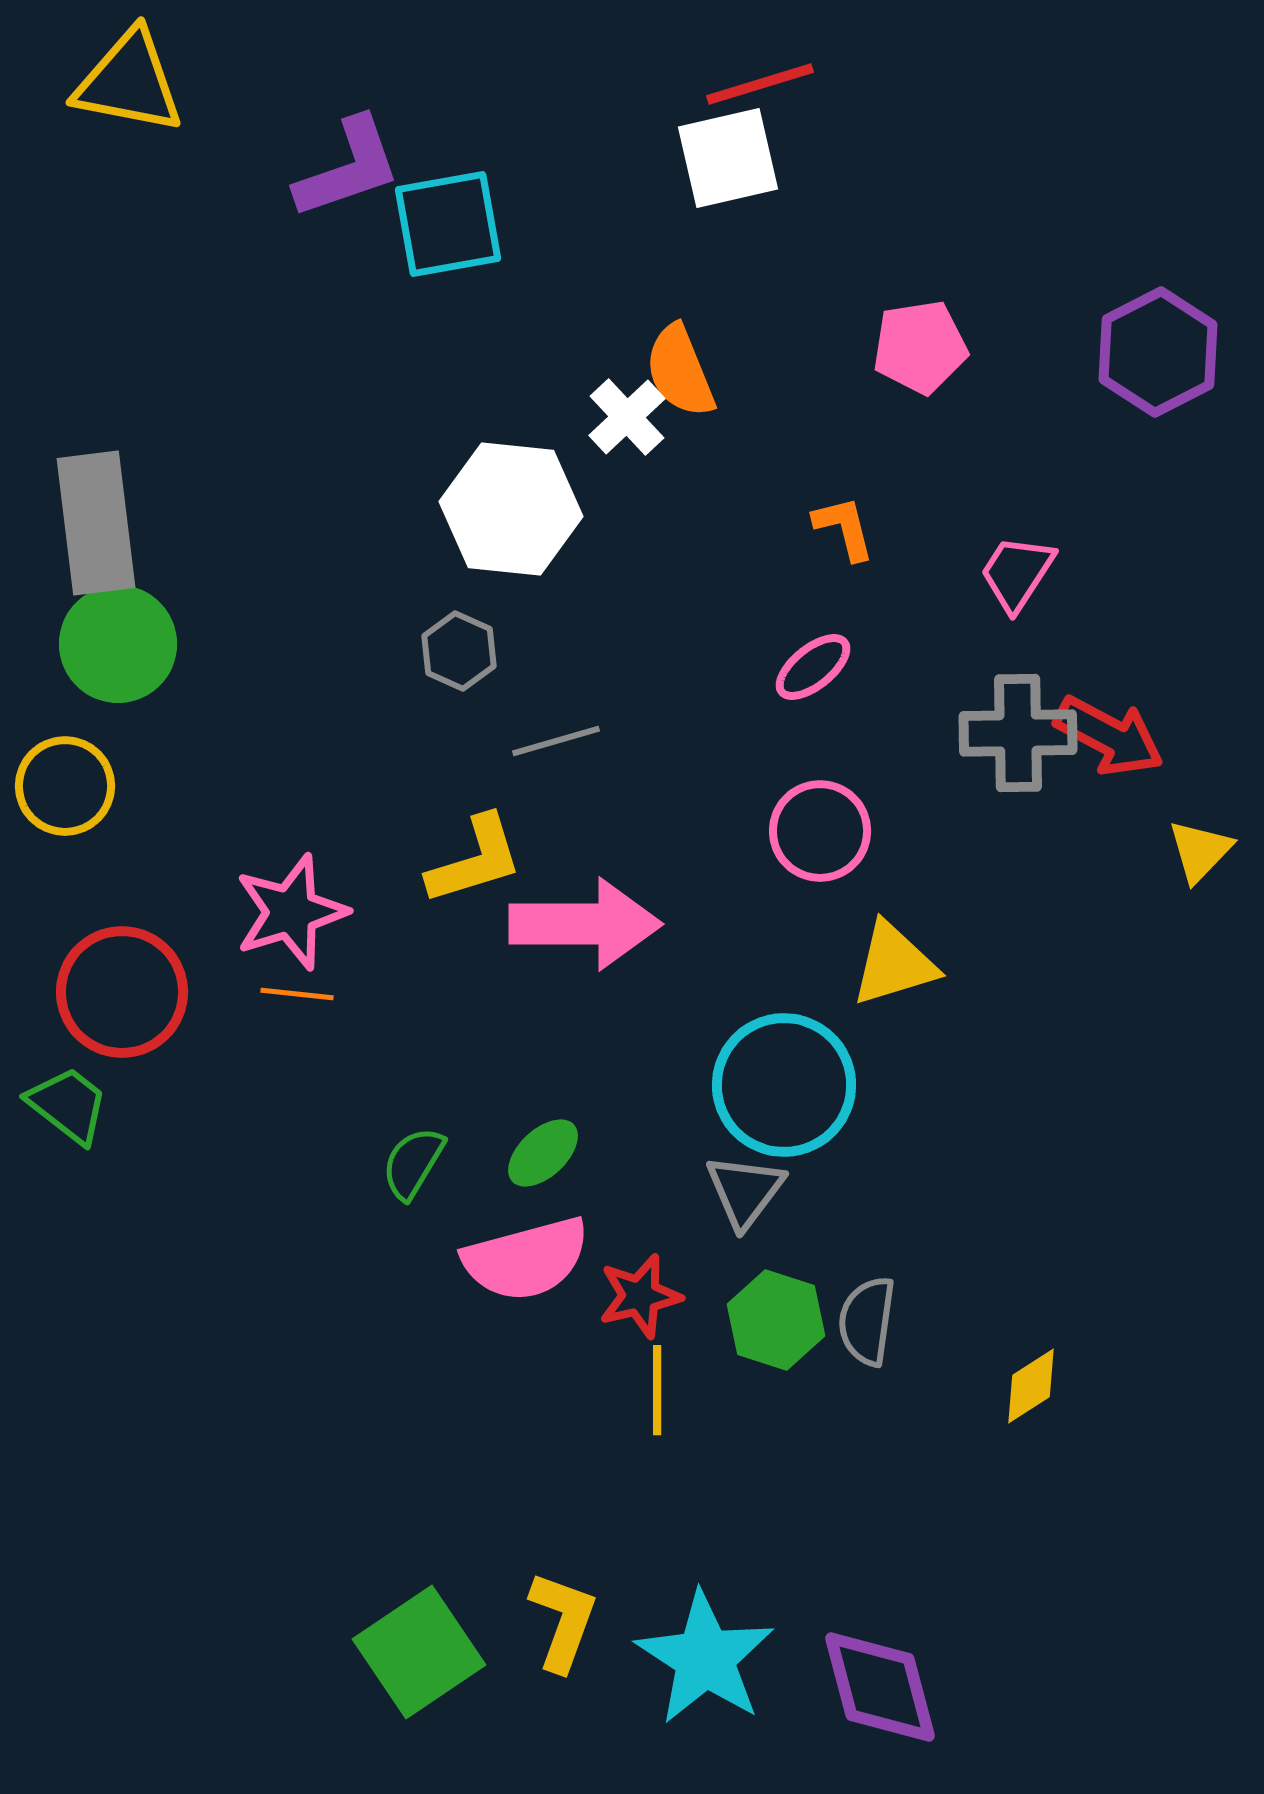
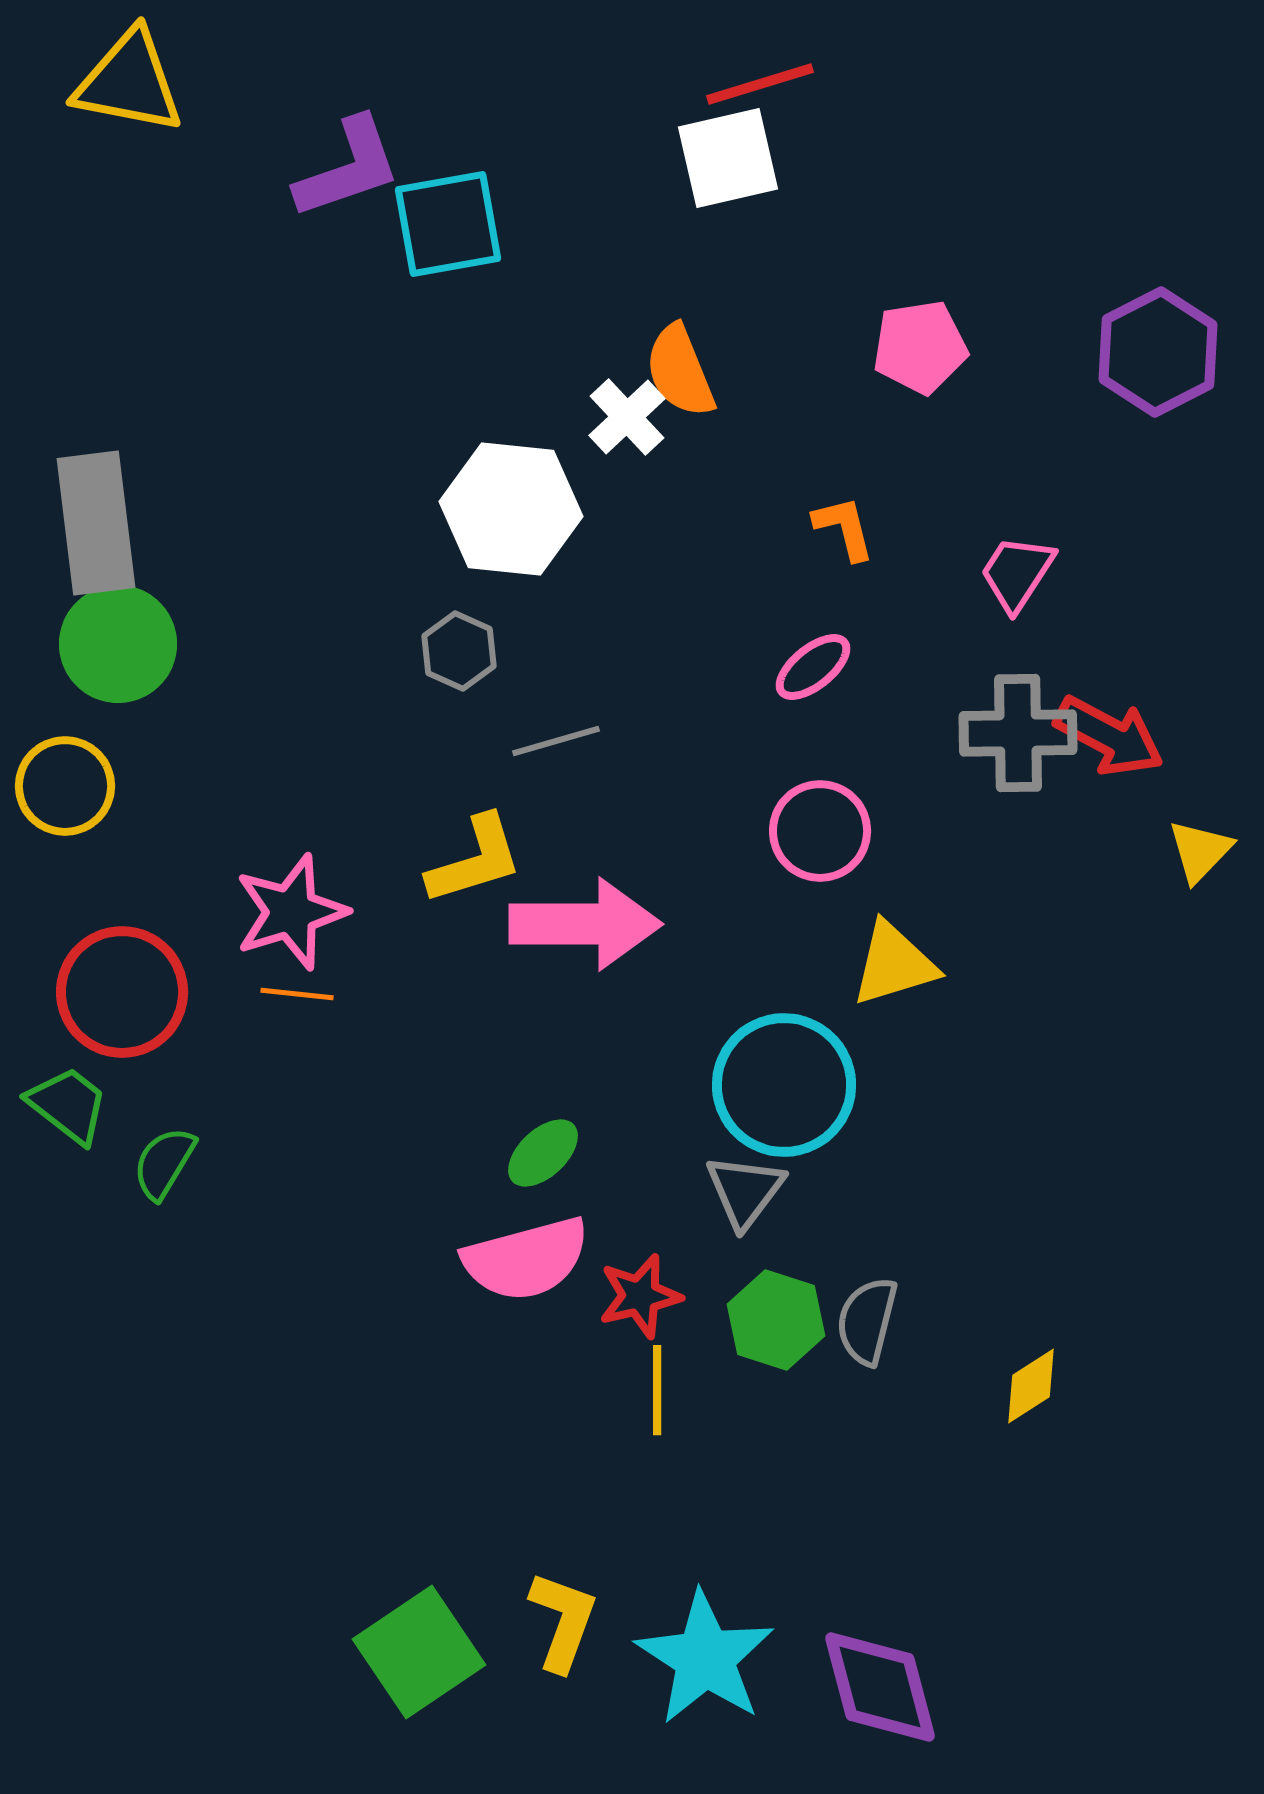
green semicircle at (413, 1163): moved 249 px left
gray semicircle at (867, 1321): rotated 6 degrees clockwise
